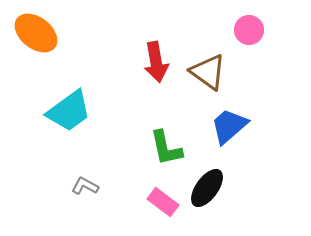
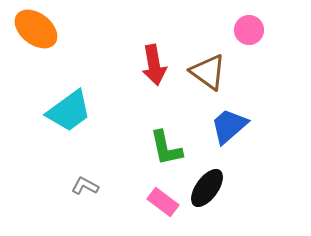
orange ellipse: moved 4 px up
red arrow: moved 2 px left, 3 px down
